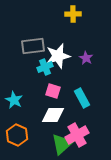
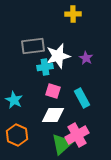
cyan cross: rotated 14 degrees clockwise
